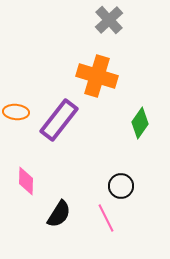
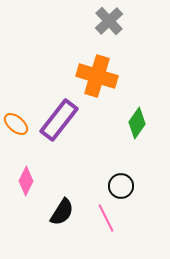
gray cross: moved 1 px down
orange ellipse: moved 12 px down; rotated 35 degrees clockwise
green diamond: moved 3 px left
pink diamond: rotated 24 degrees clockwise
black semicircle: moved 3 px right, 2 px up
